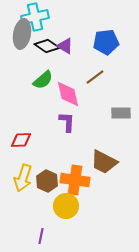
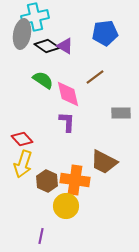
blue pentagon: moved 1 px left, 9 px up
green semicircle: rotated 105 degrees counterclockwise
red diamond: moved 1 px right, 1 px up; rotated 50 degrees clockwise
yellow arrow: moved 14 px up
